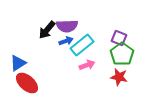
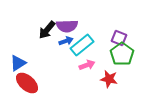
red star: moved 10 px left, 2 px down
